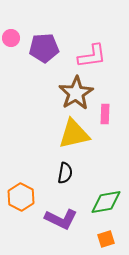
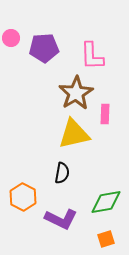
pink L-shape: rotated 96 degrees clockwise
black semicircle: moved 3 px left
orange hexagon: moved 2 px right
